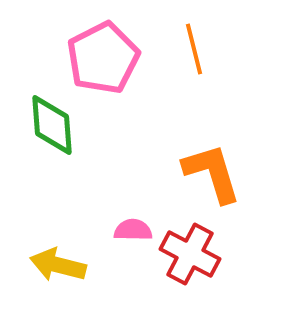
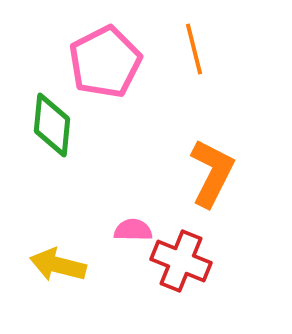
pink pentagon: moved 2 px right, 4 px down
green diamond: rotated 10 degrees clockwise
orange L-shape: rotated 44 degrees clockwise
red cross: moved 9 px left, 7 px down; rotated 6 degrees counterclockwise
